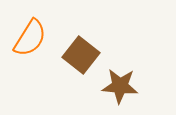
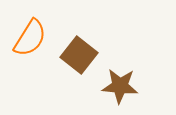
brown square: moved 2 px left
